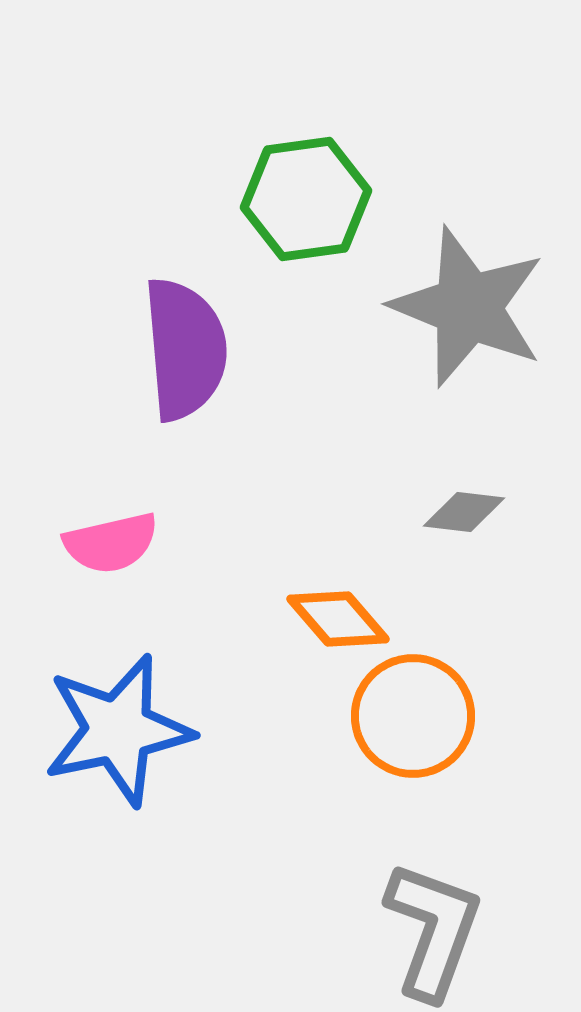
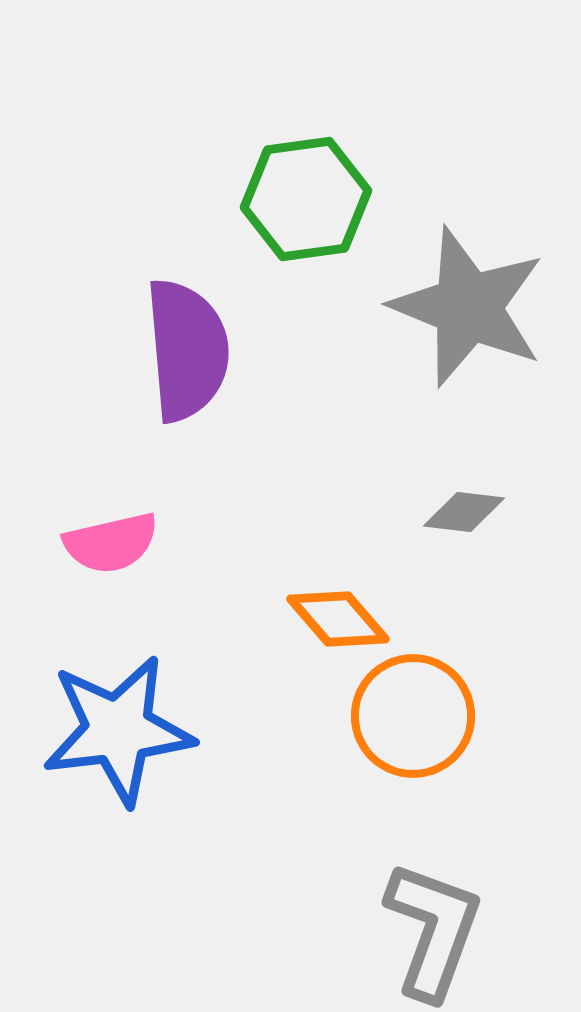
purple semicircle: moved 2 px right, 1 px down
blue star: rotated 5 degrees clockwise
